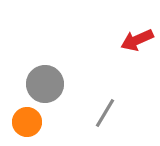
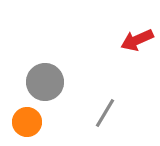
gray circle: moved 2 px up
